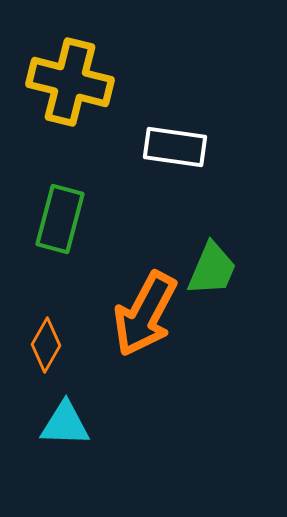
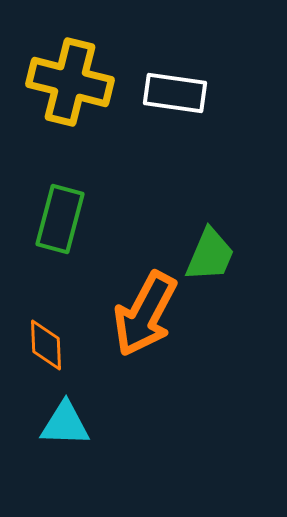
white rectangle: moved 54 px up
green trapezoid: moved 2 px left, 14 px up
orange diamond: rotated 32 degrees counterclockwise
